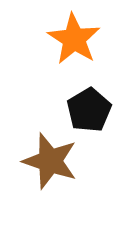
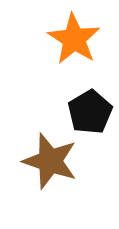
black pentagon: moved 1 px right, 2 px down
